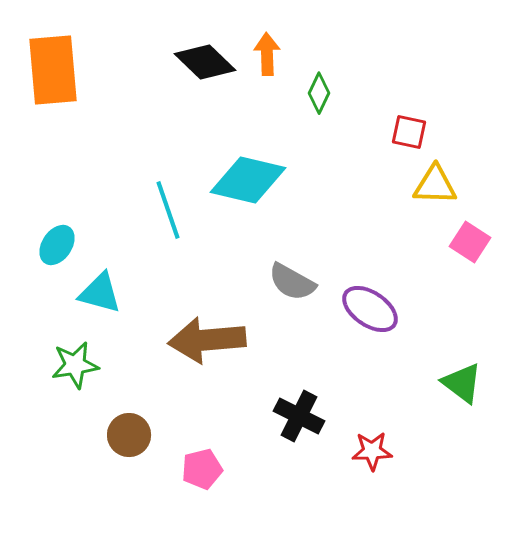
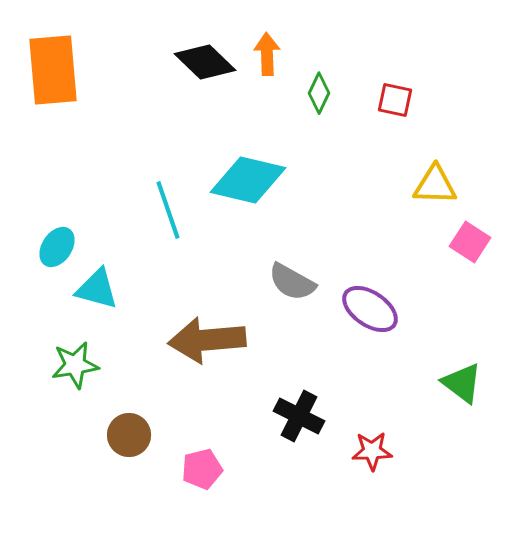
red square: moved 14 px left, 32 px up
cyan ellipse: moved 2 px down
cyan triangle: moved 3 px left, 4 px up
